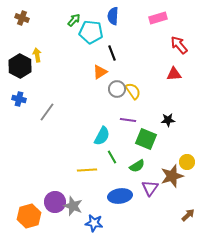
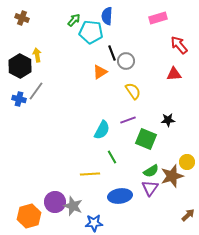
blue semicircle: moved 6 px left
gray circle: moved 9 px right, 28 px up
gray line: moved 11 px left, 21 px up
purple line: rotated 28 degrees counterclockwise
cyan semicircle: moved 6 px up
green semicircle: moved 14 px right, 5 px down
yellow line: moved 3 px right, 4 px down
blue star: rotated 12 degrees counterclockwise
